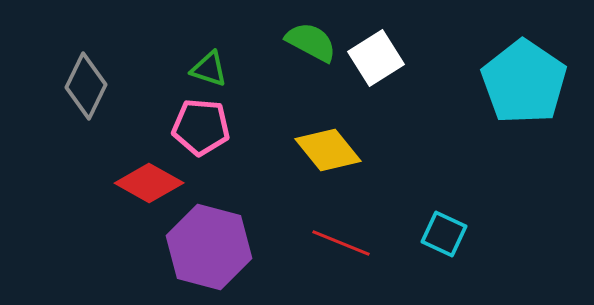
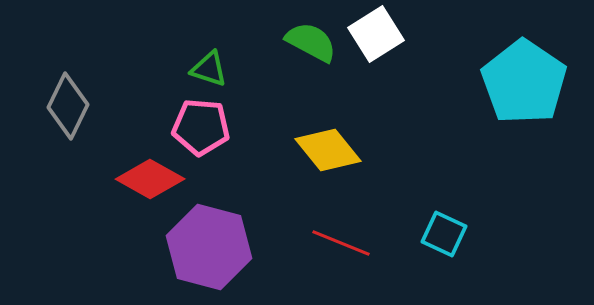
white square: moved 24 px up
gray diamond: moved 18 px left, 20 px down
red diamond: moved 1 px right, 4 px up
